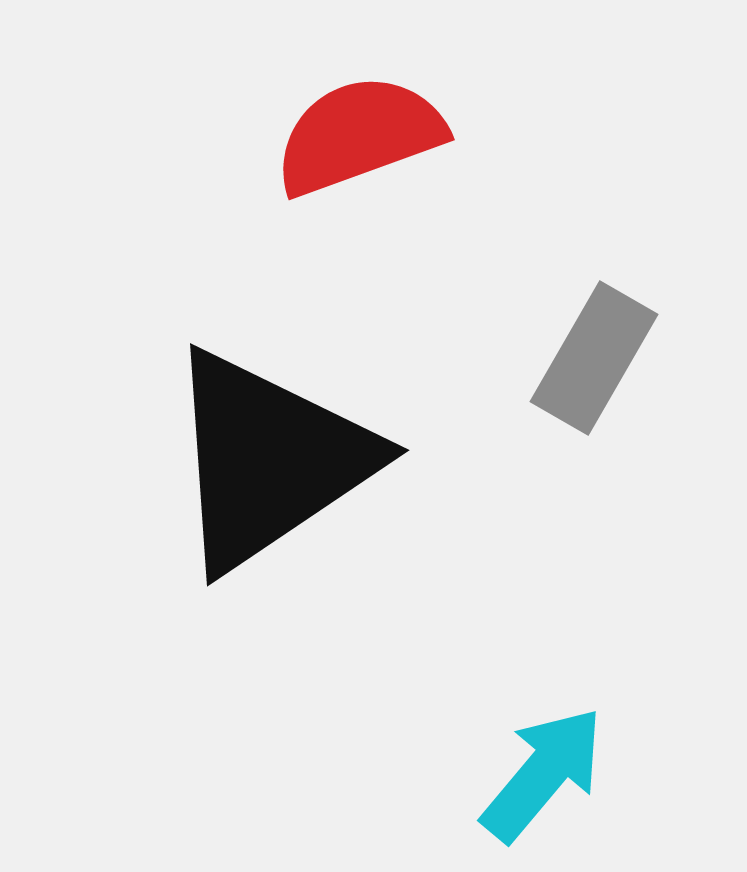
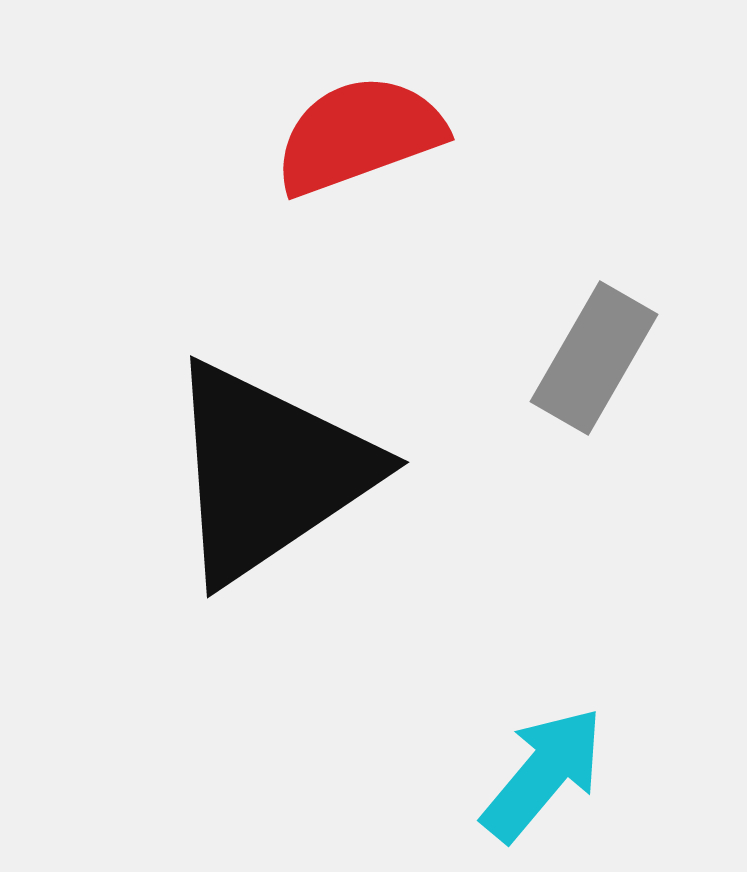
black triangle: moved 12 px down
